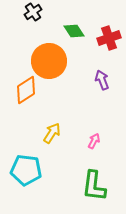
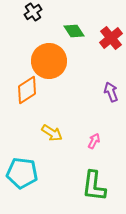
red cross: moved 2 px right; rotated 20 degrees counterclockwise
purple arrow: moved 9 px right, 12 px down
orange diamond: moved 1 px right
yellow arrow: rotated 90 degrees clockwise
cyan pentagon: moved 4 px left, 3 px down
